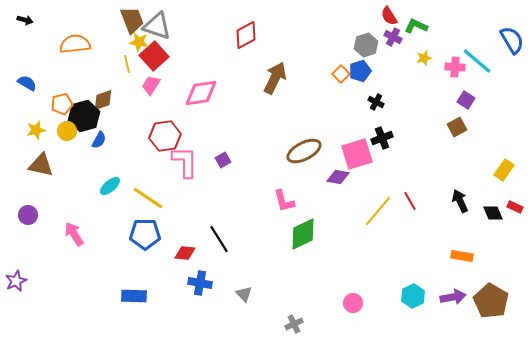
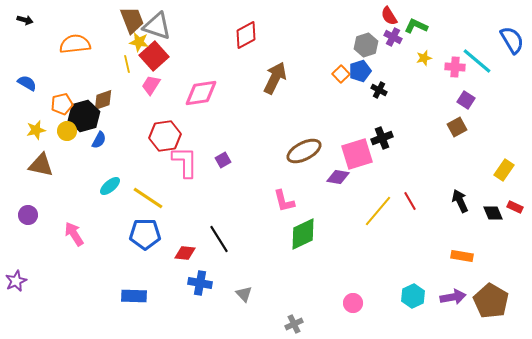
black cross at (376, 102): moved 3 px right, 12 px up
